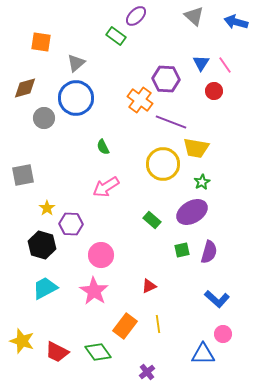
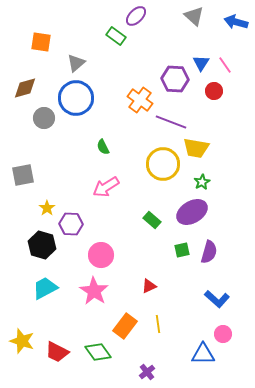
purple hexagon at (166, 79): moved 9 px right
